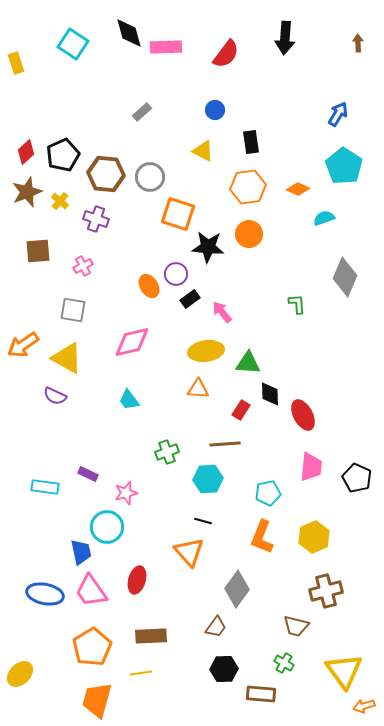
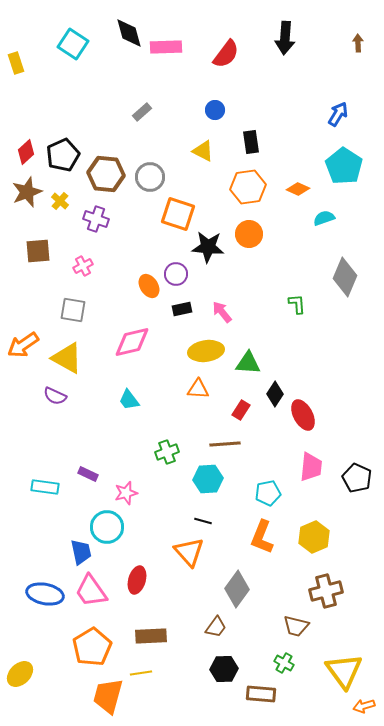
black rectangle at (190, 299): moved 8 px left, 10 px down; rotated 24 degrees clockwise
black diamond at (270, 394): moved 5 px right; rotated 35 degrees clockwise
orange trapezoid at (97, 700): moved 11 px right, 4 px up
